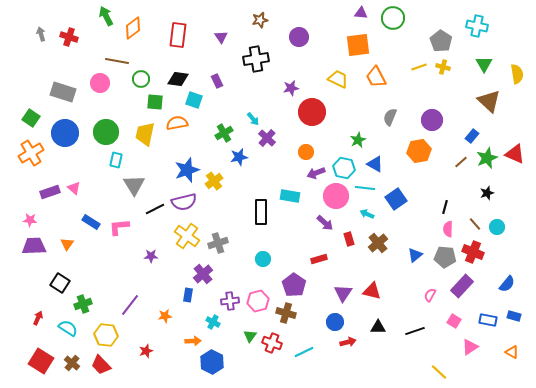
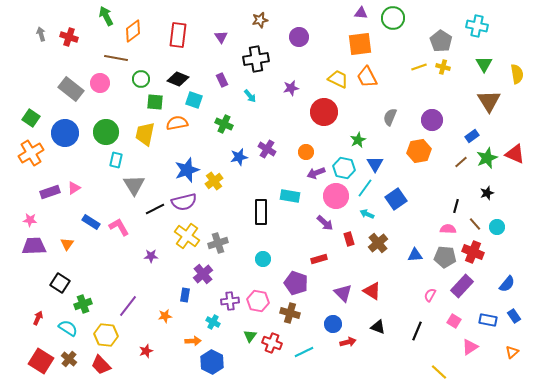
orange diamond at (133, 28): moved 3 px down
orange square at (358, 45): moved 2 px right, 1 px up
brown line at (117, 61): moved 1 px left, 3 px up
orange trapezoid at (376, 77): moved 9 px left
black diamond at (178, 79): rotated 15 degrees clockwise
purple rectangle at (217, 81): moved 5 px right, 1 px up
gray rectangle at (63, 92): moved 8 px right, 3 px up; rotated 20 degrees clockwise
brown triangle at (489, 101): rotated 15 degrees clockwise
red circle at (312, 112): moved 12 px right
cyan arrow at (253, 119): moved 3 px left, 23 px up
green cross at (224, 133): moved 9 px up; rotated 36 degrees counterclockwise
blue rectangle at (472, 136): rotated 16 degrees clockwise
purple cross at (267, 138): moved 11 px down; rotated 12 degrees counterclockwise
blue triangle at (375, 164): rotated 30 degrees clockwise
pink triangle at (74, 188): rotated 48 degrees clockwise
cyan line at (365, 188): rotated 60 degrees counterclockwise
black line at (445, 207): moved 11 px right, 1 px up
pink L-shape at (119, 227): rotated 65 degrees clockwise
pink semicircle at (448, 229): rotated 91 degrees clockwise
blue triangle at (415, 255): rotated 35 degrees clockwise
purple pentagon at (294, 285): moved 2 px right, 2 px up; rotated 15 degrees counterclockwise
red triangle at (372, 291): rotated 18 degrees clockwise
purple triangle at (343, 293): rotated 18 degrees counterclockwise
blue rectangle at (188, 295): moved 3 px left
pink hexagon at (258, 301): rotated 25 degrees clockwise
purple line at (130, 305): moved 2 px left, 1 px down
brown cross at (286, 313): moved 4 px right
blue rectangle at (514, 316): rotated 40 degrees clockwise
blue circle at (335, 322): moved 2 px left, 2 px down
black triangle at (378, 327): rotated 21 degrees clockwise
black line at (415, 331): moved 2 px right; rotated 48 degrees counterclockwise
orange triangle at (512, 352): rotated 48 degrees clockwise
brown cross at (72, 363): moved 3 px left, 4 px up
